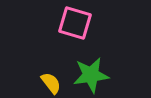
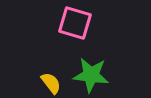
green star: rotated 15 degrees clockwise
